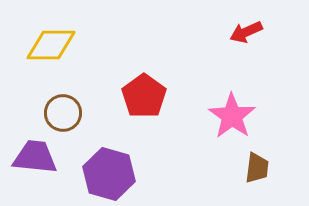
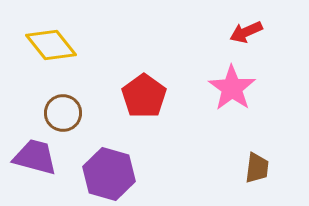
yellow diamond: rotated 51 degrees clockwise
pink star: moved 28 px up
purple trapezoid: rotated 9 degrees clockwise
